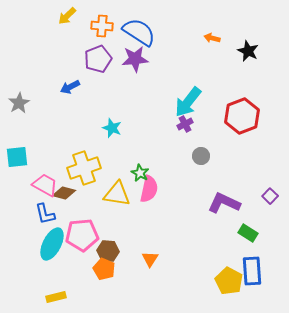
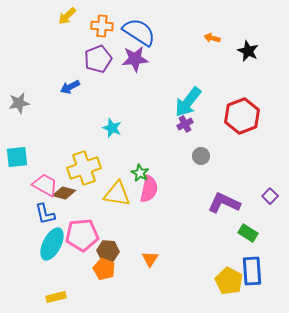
gray star: rotated 20 degrees clockwise
